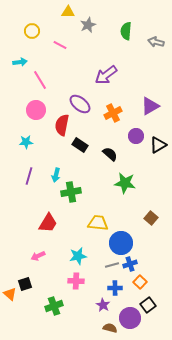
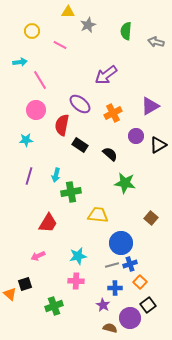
cyan star at (26, 142): moved 2 px up
yellow trapezoid at (98, 223): moved 8 px up
